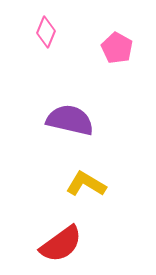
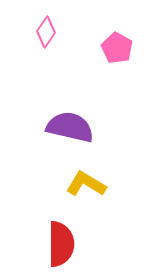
pink diamond: rotated 12 degrees clockwise
purple semicircle: moved 7 px down
red semicircle: rotated 54 degrees counterclockwise
